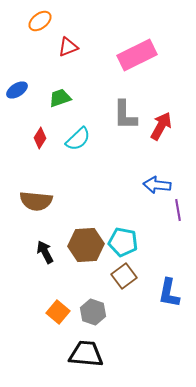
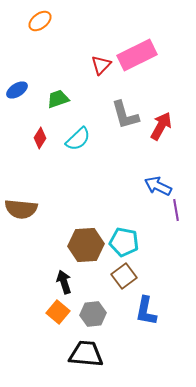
red triangle: moved 33 px right, 18 px down; rotated 25 degrees counterclockwise
green trapezoid: moved 2 px left, 1 px down
gray L-shape: rotated 16 degrees counterclockwise
blue arrow: moved 1 px right, 1 px down; rotated 20 degrees clockwise
brown semicircle: moved 15 px left, 8 px down
purple line: moved 2 px left
cyan pentagon: moved 1 px right
black arrow: moved 19 px right, 30 px down; rotated 10 degrees clockwise
blue L-shape: moved 23 px left, 18 px down
gray hexagon: moved 2 px down; rotated 25 degrees counterclockwise
